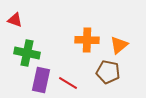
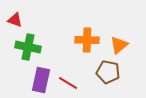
green cross: moved 1 px right, 6 px up
